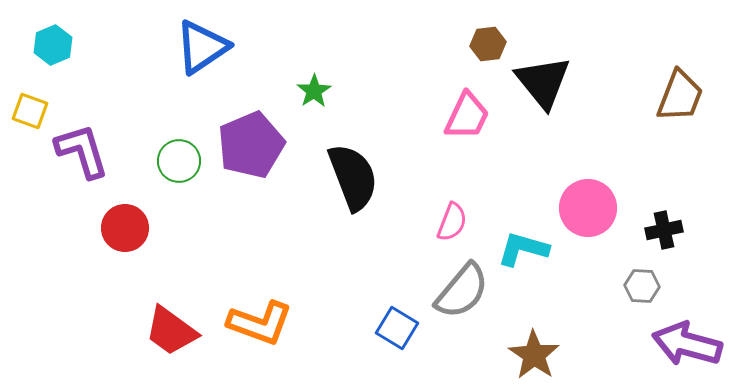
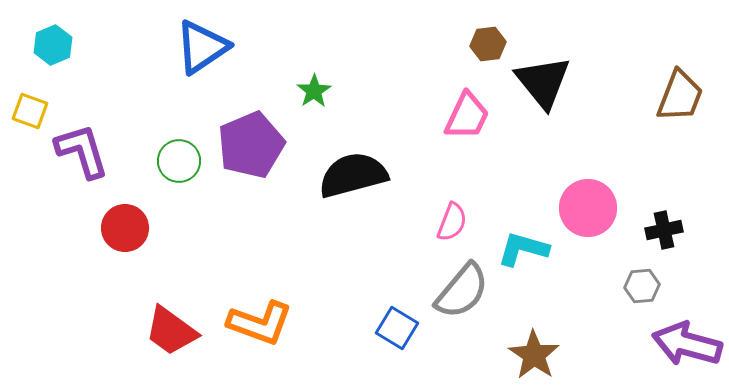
black semicircle: moved 2 px up; rotated 84 degrees counterclockwise
gray hexagon: rotated 8 degrees counterclockwise
